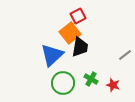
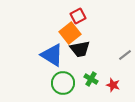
black trapezoid: moved 2 px down; rotated 70 degrees clockwise
blue triangle: rotated 45 degrees counterclockwise
